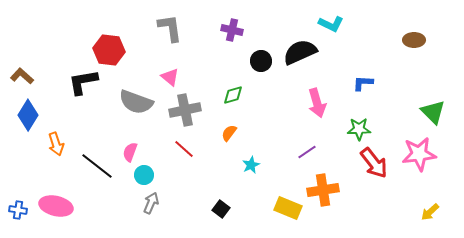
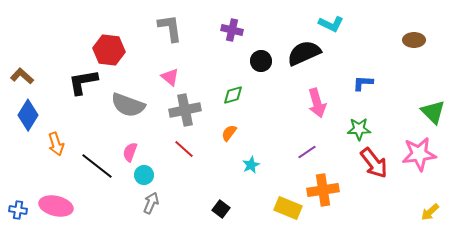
black semicircle: moved 4 px right, 1 px down
gray semicircle: moved 8 px left, 3 px down
